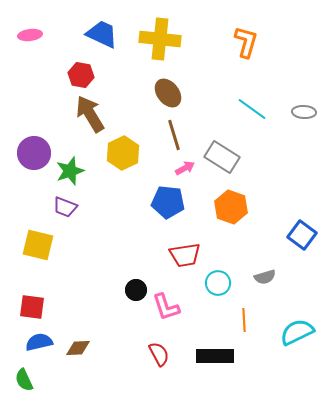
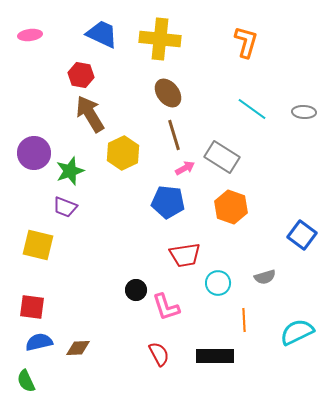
green semicircle: moved 2 px right, 1 px down
